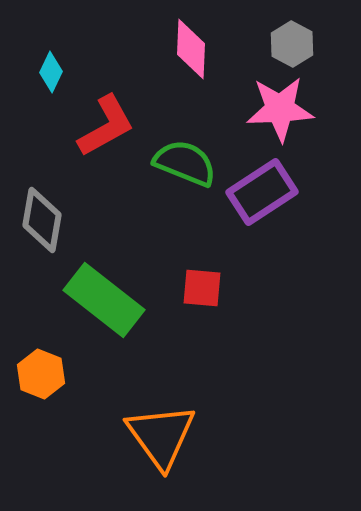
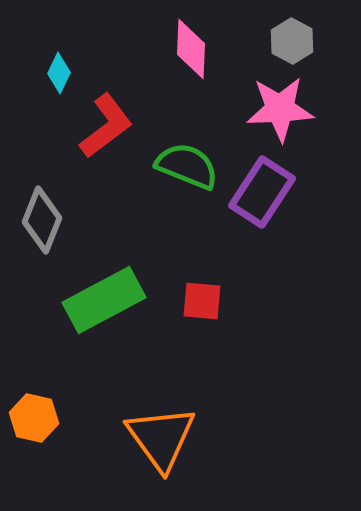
gray hexagon: moved 3 px up
cyan diamond: moved 8 px right, 1 px down
red L-shape: rotated 8 degrees counterclockwise
green semicircle: moved 2 px right, 3 px down
purple rectangle: rotated 24 degrees counterclockwise
gray diamond: rotated 12 degrees clockwise
red square: moved 13 px down
green rectangle: rotated 66 degrees counterclockwise
orange hexagon: moved 7 px left, 44 px down; rotated 9 degrees counterclockwise
orange triangle: moved 2 px down
